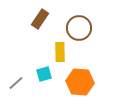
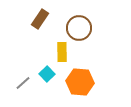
yellow rectangle: moved 2 px right
cyan square: moved 3 px right; rotated 28 degrees counterclockwise
gray line: moved 7 px right
